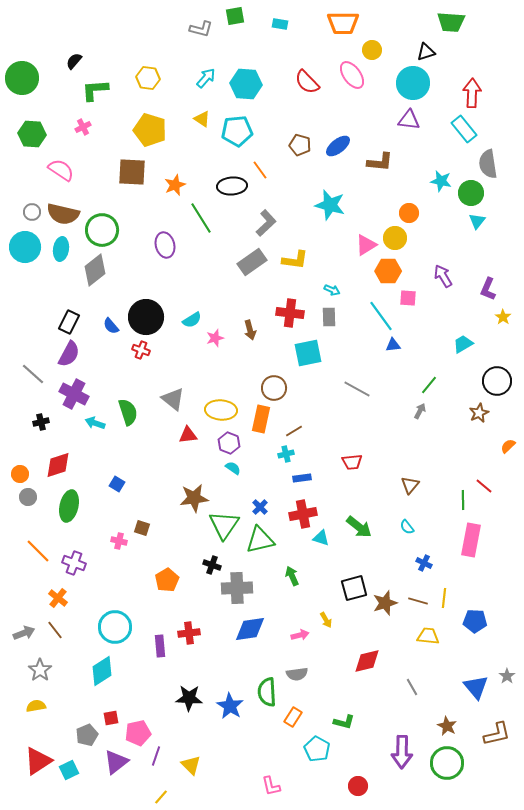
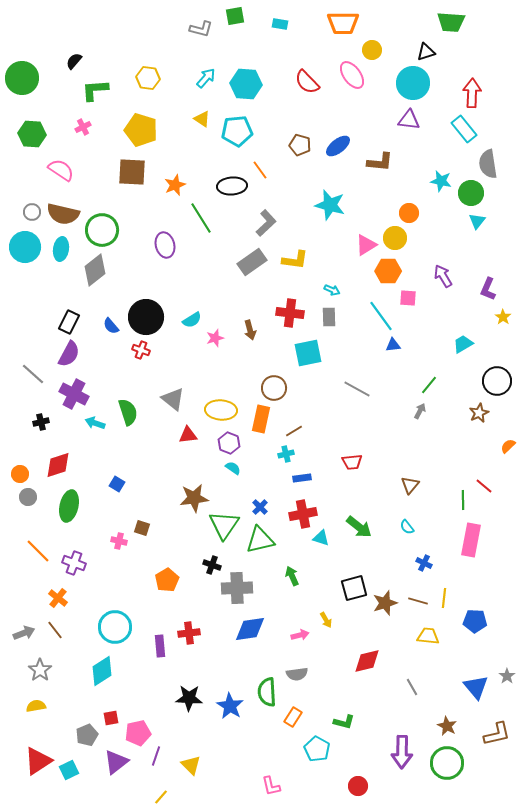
yellow pentagon at (150, 130): moved 9 px left
